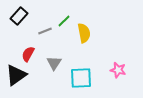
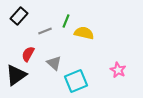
green line: moved 2 px right; rotated 24 degrees counterclockwise
yellow semicircle: rotated 66 degrees counterclockwise
gray triangle: rotated 21 degrees counterclockwise
pink star: rotated 14 degrees clockwise
cyan square: moved 5 px left, 3 px down; rotated 20 degrees counterclockwise
